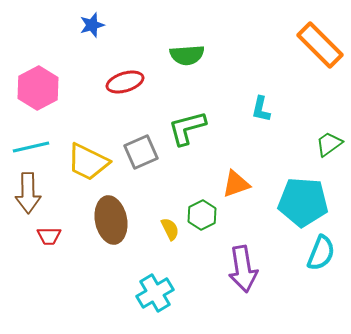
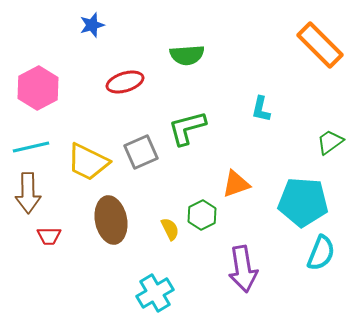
green trapezoid: moved 1 px right, 2 px up
